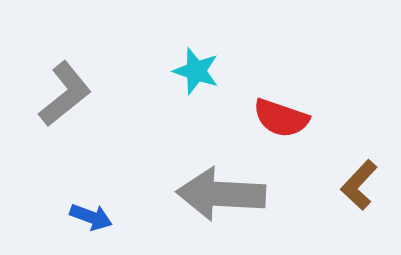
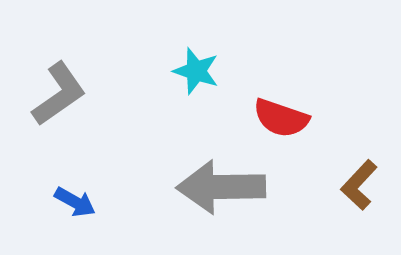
gray L-shape: moved 6 px left; rotated 4 degrees clockwise
gray arrow: moved 7 px up; rotated 4 degrees counterclockwise
blue arrow: moved 16 px left, 15 px up; rotated 9 degrees clockwise
